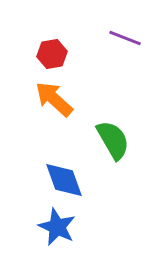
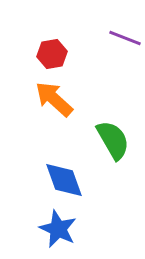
blue star: moved 1 px right, 2 px down
